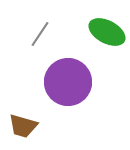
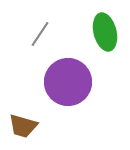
green ellipse: moved 2 px left; rotated 48 degrees clockwise
